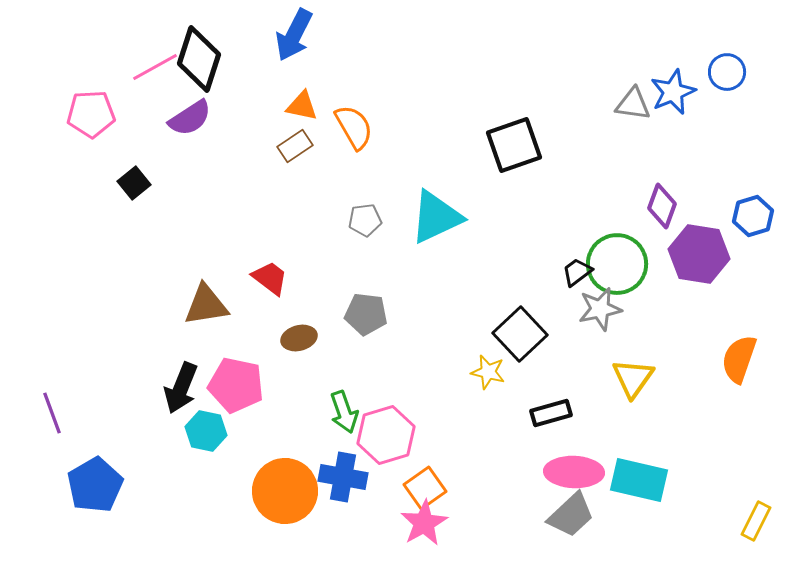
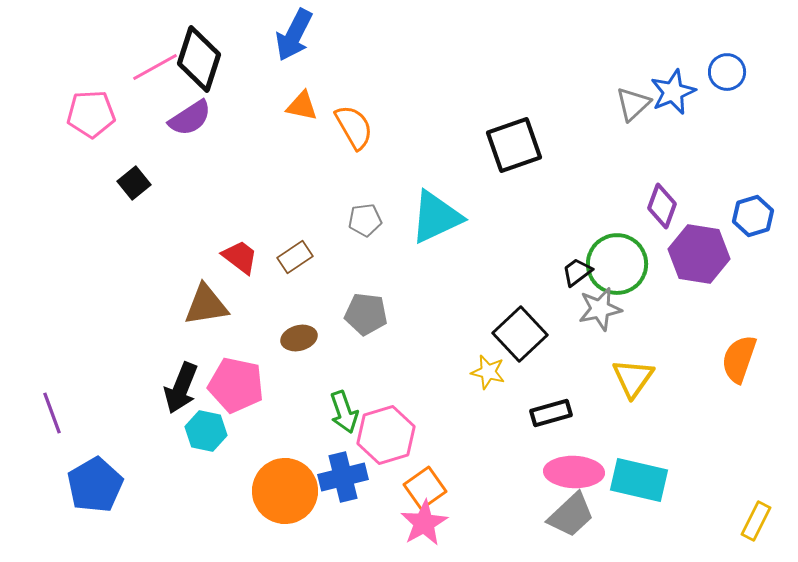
gray triangle at (633, 104): rotated 51 degrees counterclockwise
brown rectangle at (295, 146): moved 111 px down
red trapezoid at (270, 278): moved 30 px left, 21 px up
blue cross at (343, 477): rotated 24 degrees counterclockwise
